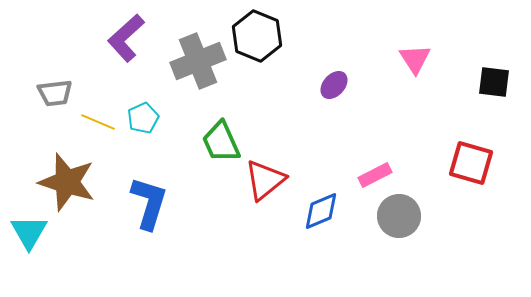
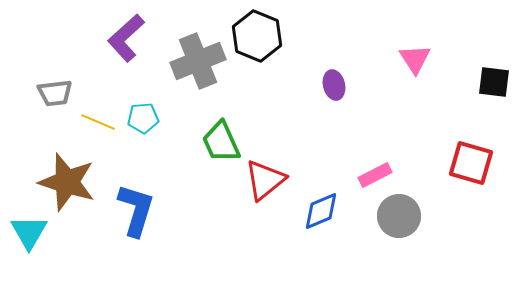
purple ellipse: rotated 56 degrees counterclockwise
cyan pentagon: rotated 20 degrees clockwise
blue L-shape: moved 13 px left, 7 px down
